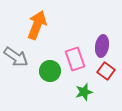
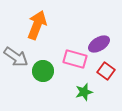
purple ellipse: moved 3 px left, 2 px up; rotated 50 degrees clockwise
pink rectangle: rotated 55 degrees counterclockwise
green circle: moved 7 px left
